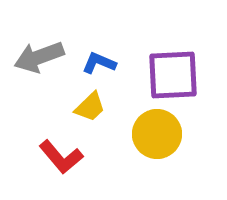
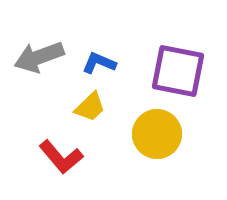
purple square: moved 5 px right, 4 px up; rotated 14 degrees clockwise
